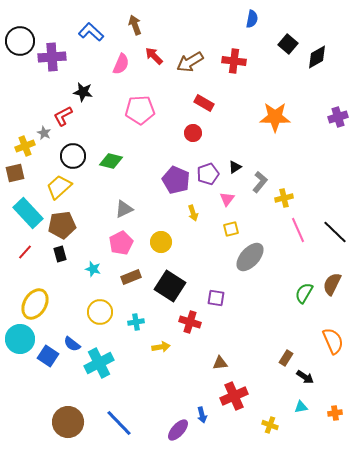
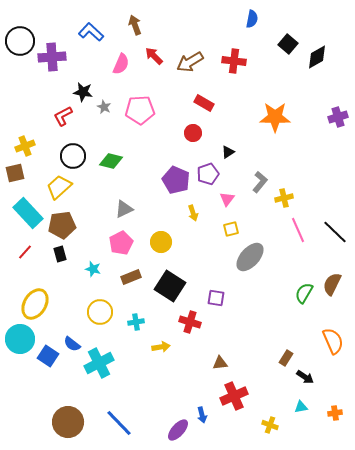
gray star at (44, 133): moved 60 px right, 26 px up
black triangle at (235, 167): moved 7 px left, 15 px up
